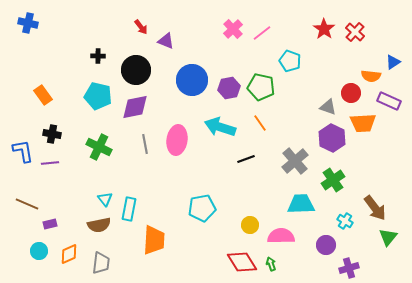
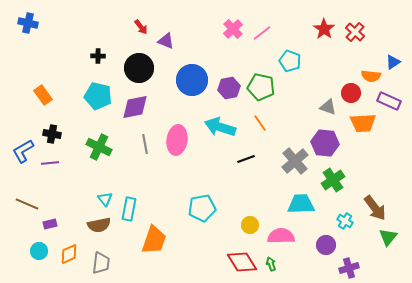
black circle at (136, 70): moved 3 px right, 2 px up
purple hexagon at (332, 138): moved 7 px left, 5 px down; rotated 20 degrees counterclockwise
blue L-shape at (23, 151): rotated 110 degrees counterclockwise
orange trapezoid at (154, 240): rotated 16 degrees clockwise
